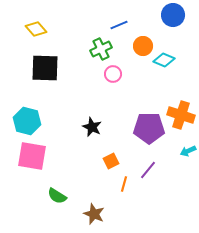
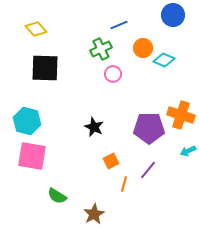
orange circle: moved 2 px down
black star: moved 2 px right
brown star: rotated 20 degrees clockwise
